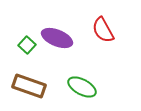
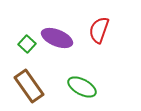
red semicircle: moved 4 px left; rotated 48 degrees clockwise
green square: moved 1 px up
brown rectangle: rotated 36 degrees clockwise
